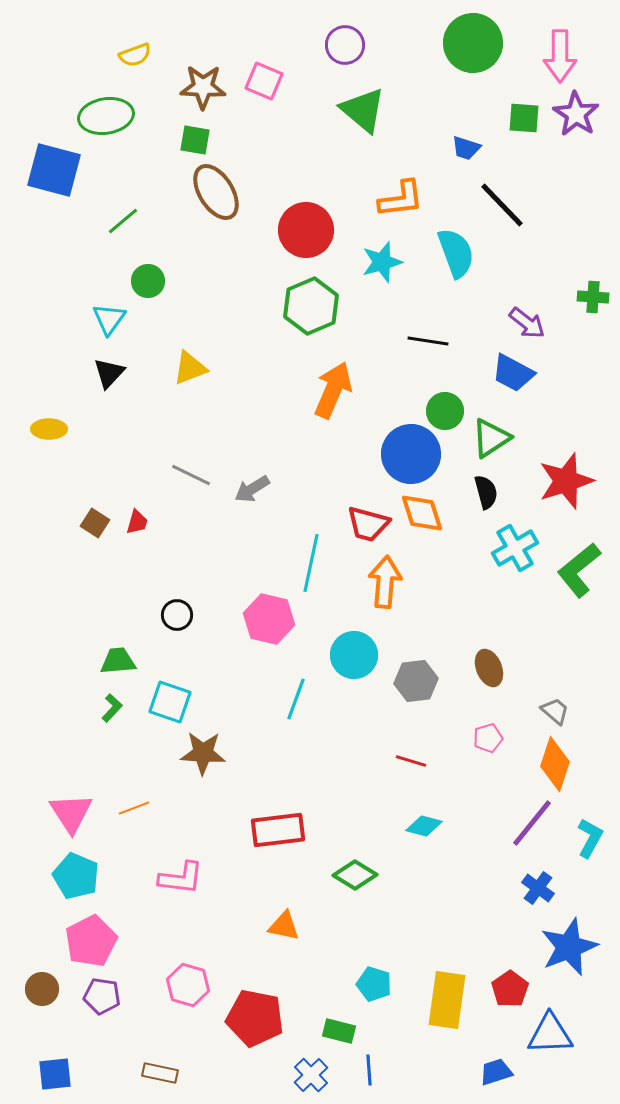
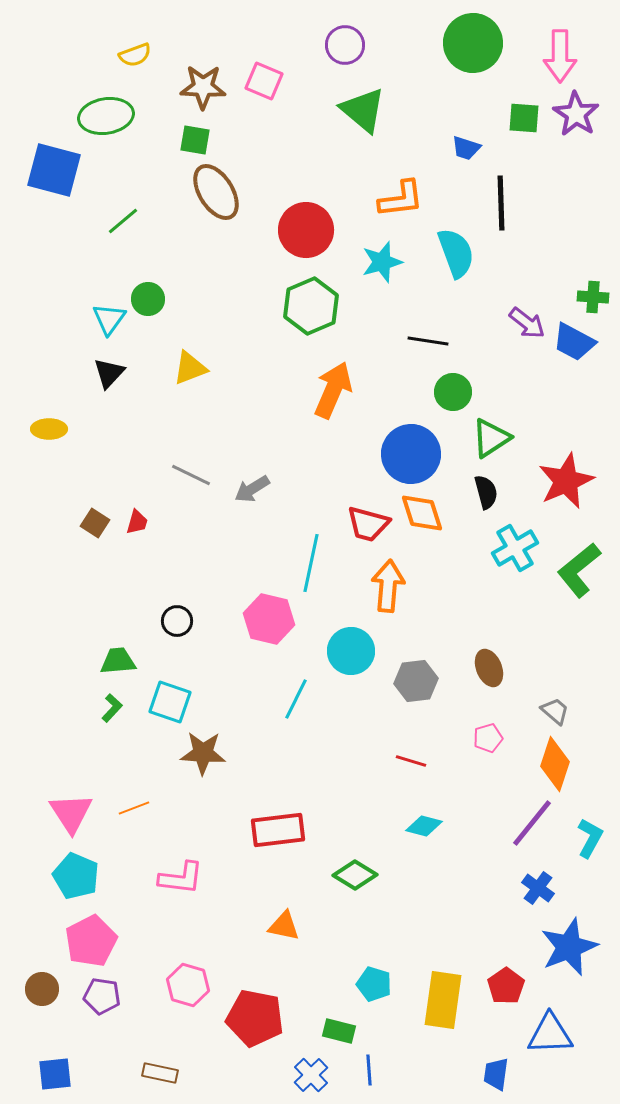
black line at (502, 205): moved 1 px left, 2 px up; rotated 42 degrees clockwise
green circle at (148, 281): moved 18 px down
blue trapezoid at (513, 373): moved 61 px right, 31 px up
green circle at (445, 411): moved 8 px right, 19 px up
red star at (566, 481): rotated 6 degrees counterclockwise
orange arrow at (385, 582): moved 3 px right, 4 px down
black circle at (177, 615): moved 6 px down
cyan circle at (354, 655): moved 3 px left, 4 px up
cyan line at (296, 699): rotated 6 degrees clockwise
red pentagon at (510, 989): moved 4 px left, 3 px up
yellow rectangle at (447, 1000): moved 4 px left
blue trapezoid at (496, 1072): moved 2 px down; rotated 64 degrees counterclockwise
